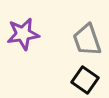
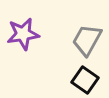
gray trapezoid: rotated 48 degrees clockwise
